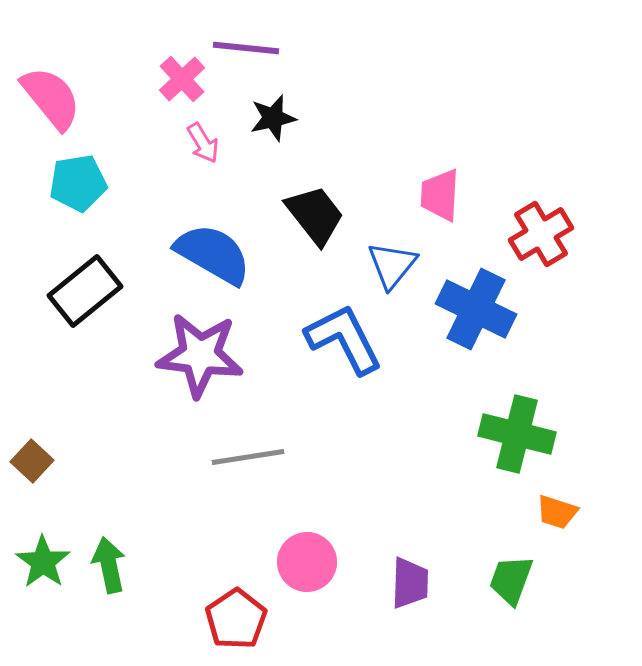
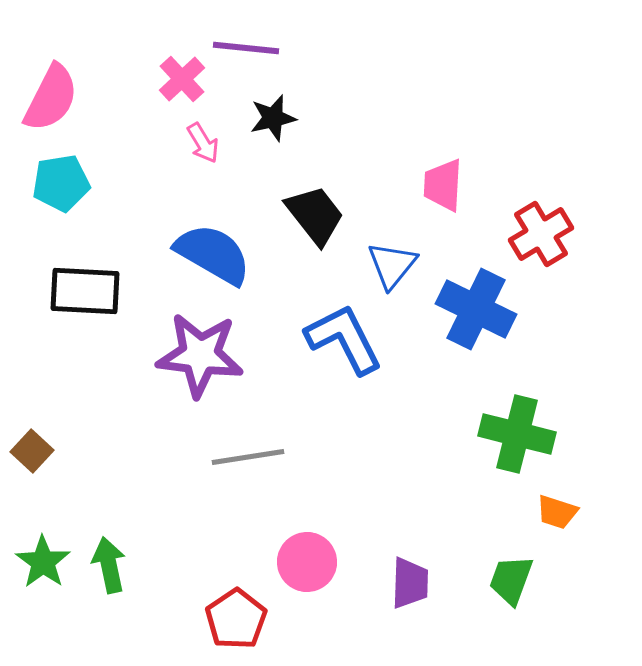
pink semicircle: rotated 66 degrees clockwise
cyan pentagon: moved 17 px left
pink trapezoid: moved 3 px right, 10 px up
black rectangle: rotated 42 degrees clockwise
brown square: moved 10 px up
